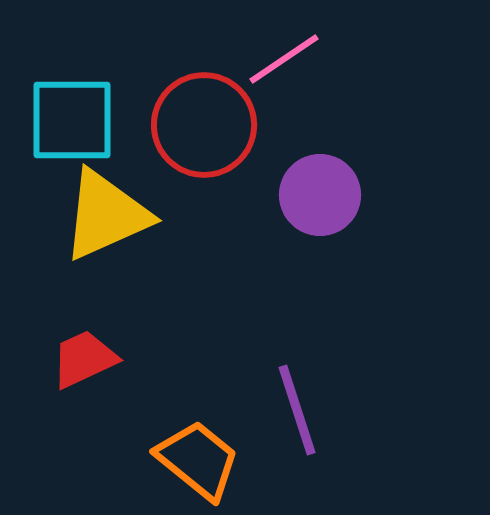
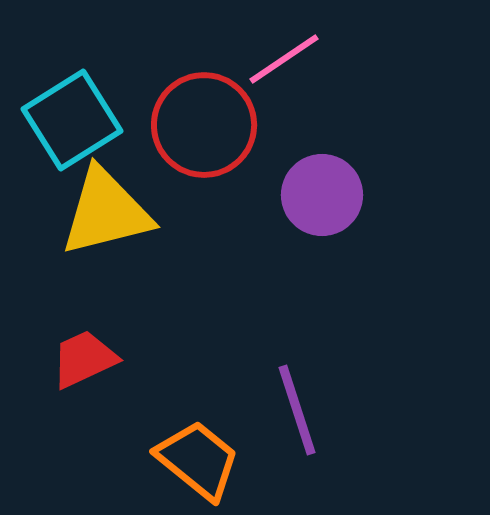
cyan square: rotated 32 degrees counterclockwise
purple circle: moved 2 px right
yellow triangle: moved 3 px up; rotated 10 degrees clockwise
